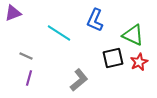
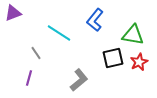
blue L-shape: rotated 15 degrees clockwise
green triangle: rotated 15 degrees counterclockwise
gray line: moved 10 px right, 3 px up; rotated 32 degrees clockwise
